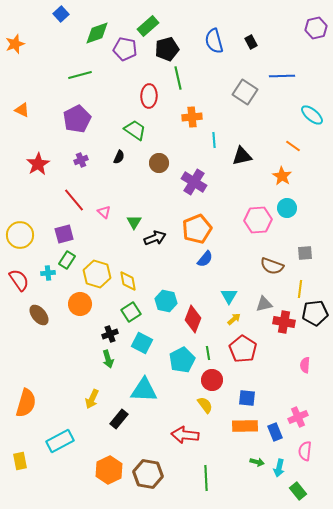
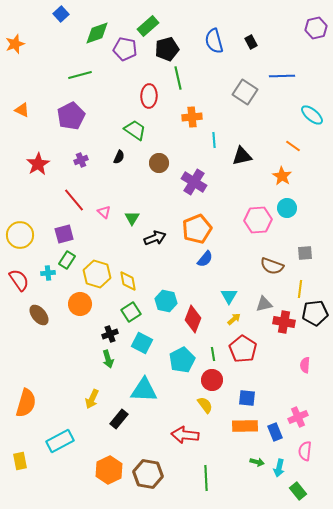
purple pentagon at (77, 119): moved 6 px left, 3 px up
green triangle at (134, 222): moved 2 px left, 4 px up
green line at (208, 353): moved 5 px right, 1 px down
